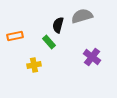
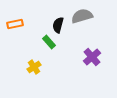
orange rectangle: moved 12 px up
purple cross: rotated 12 degrees clockwise
yellow cross: moved 2 px down; rotated 24 degrees counterclockwise
